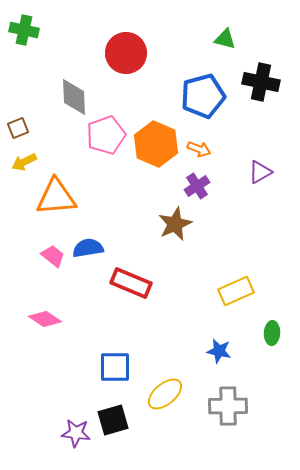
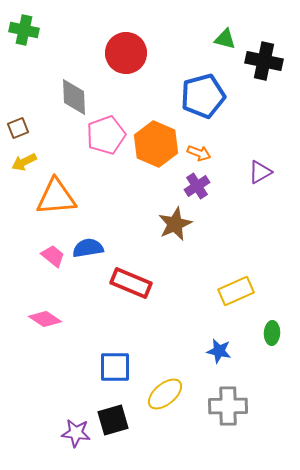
black cross: moved 3 px right, 21 px up
orange arrow: moved 4 px down
